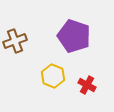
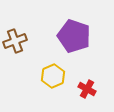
yellow hexagon: rotated 15 degrees clockwise
red cross: moved 4 px down
